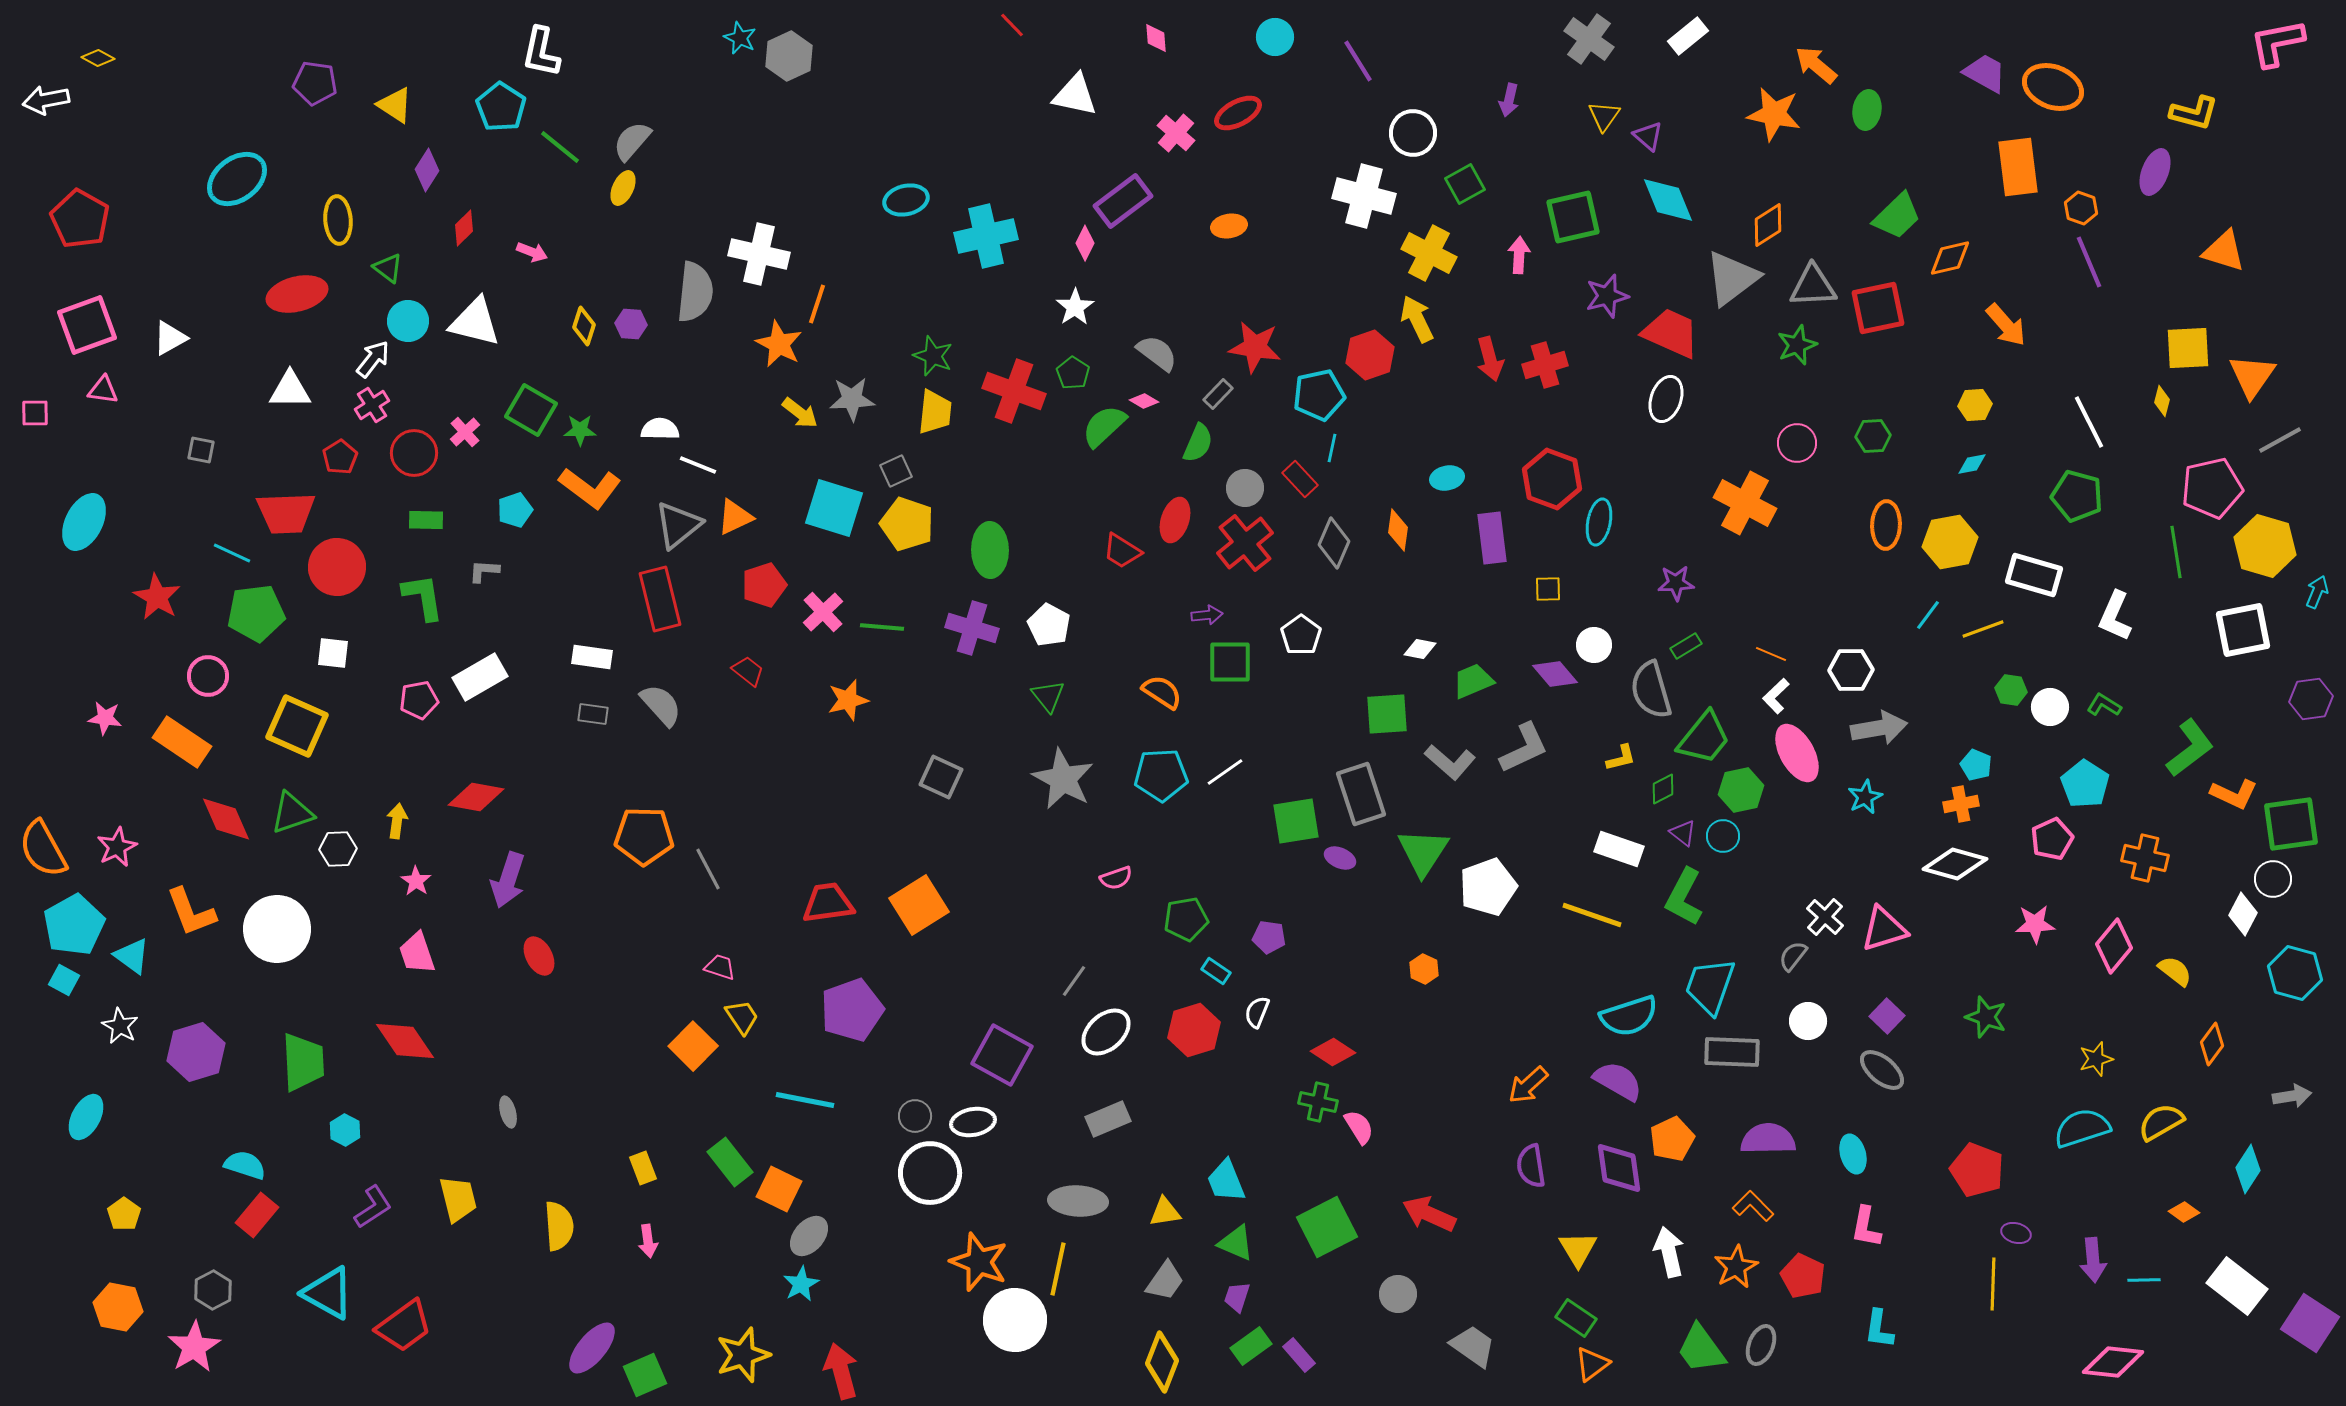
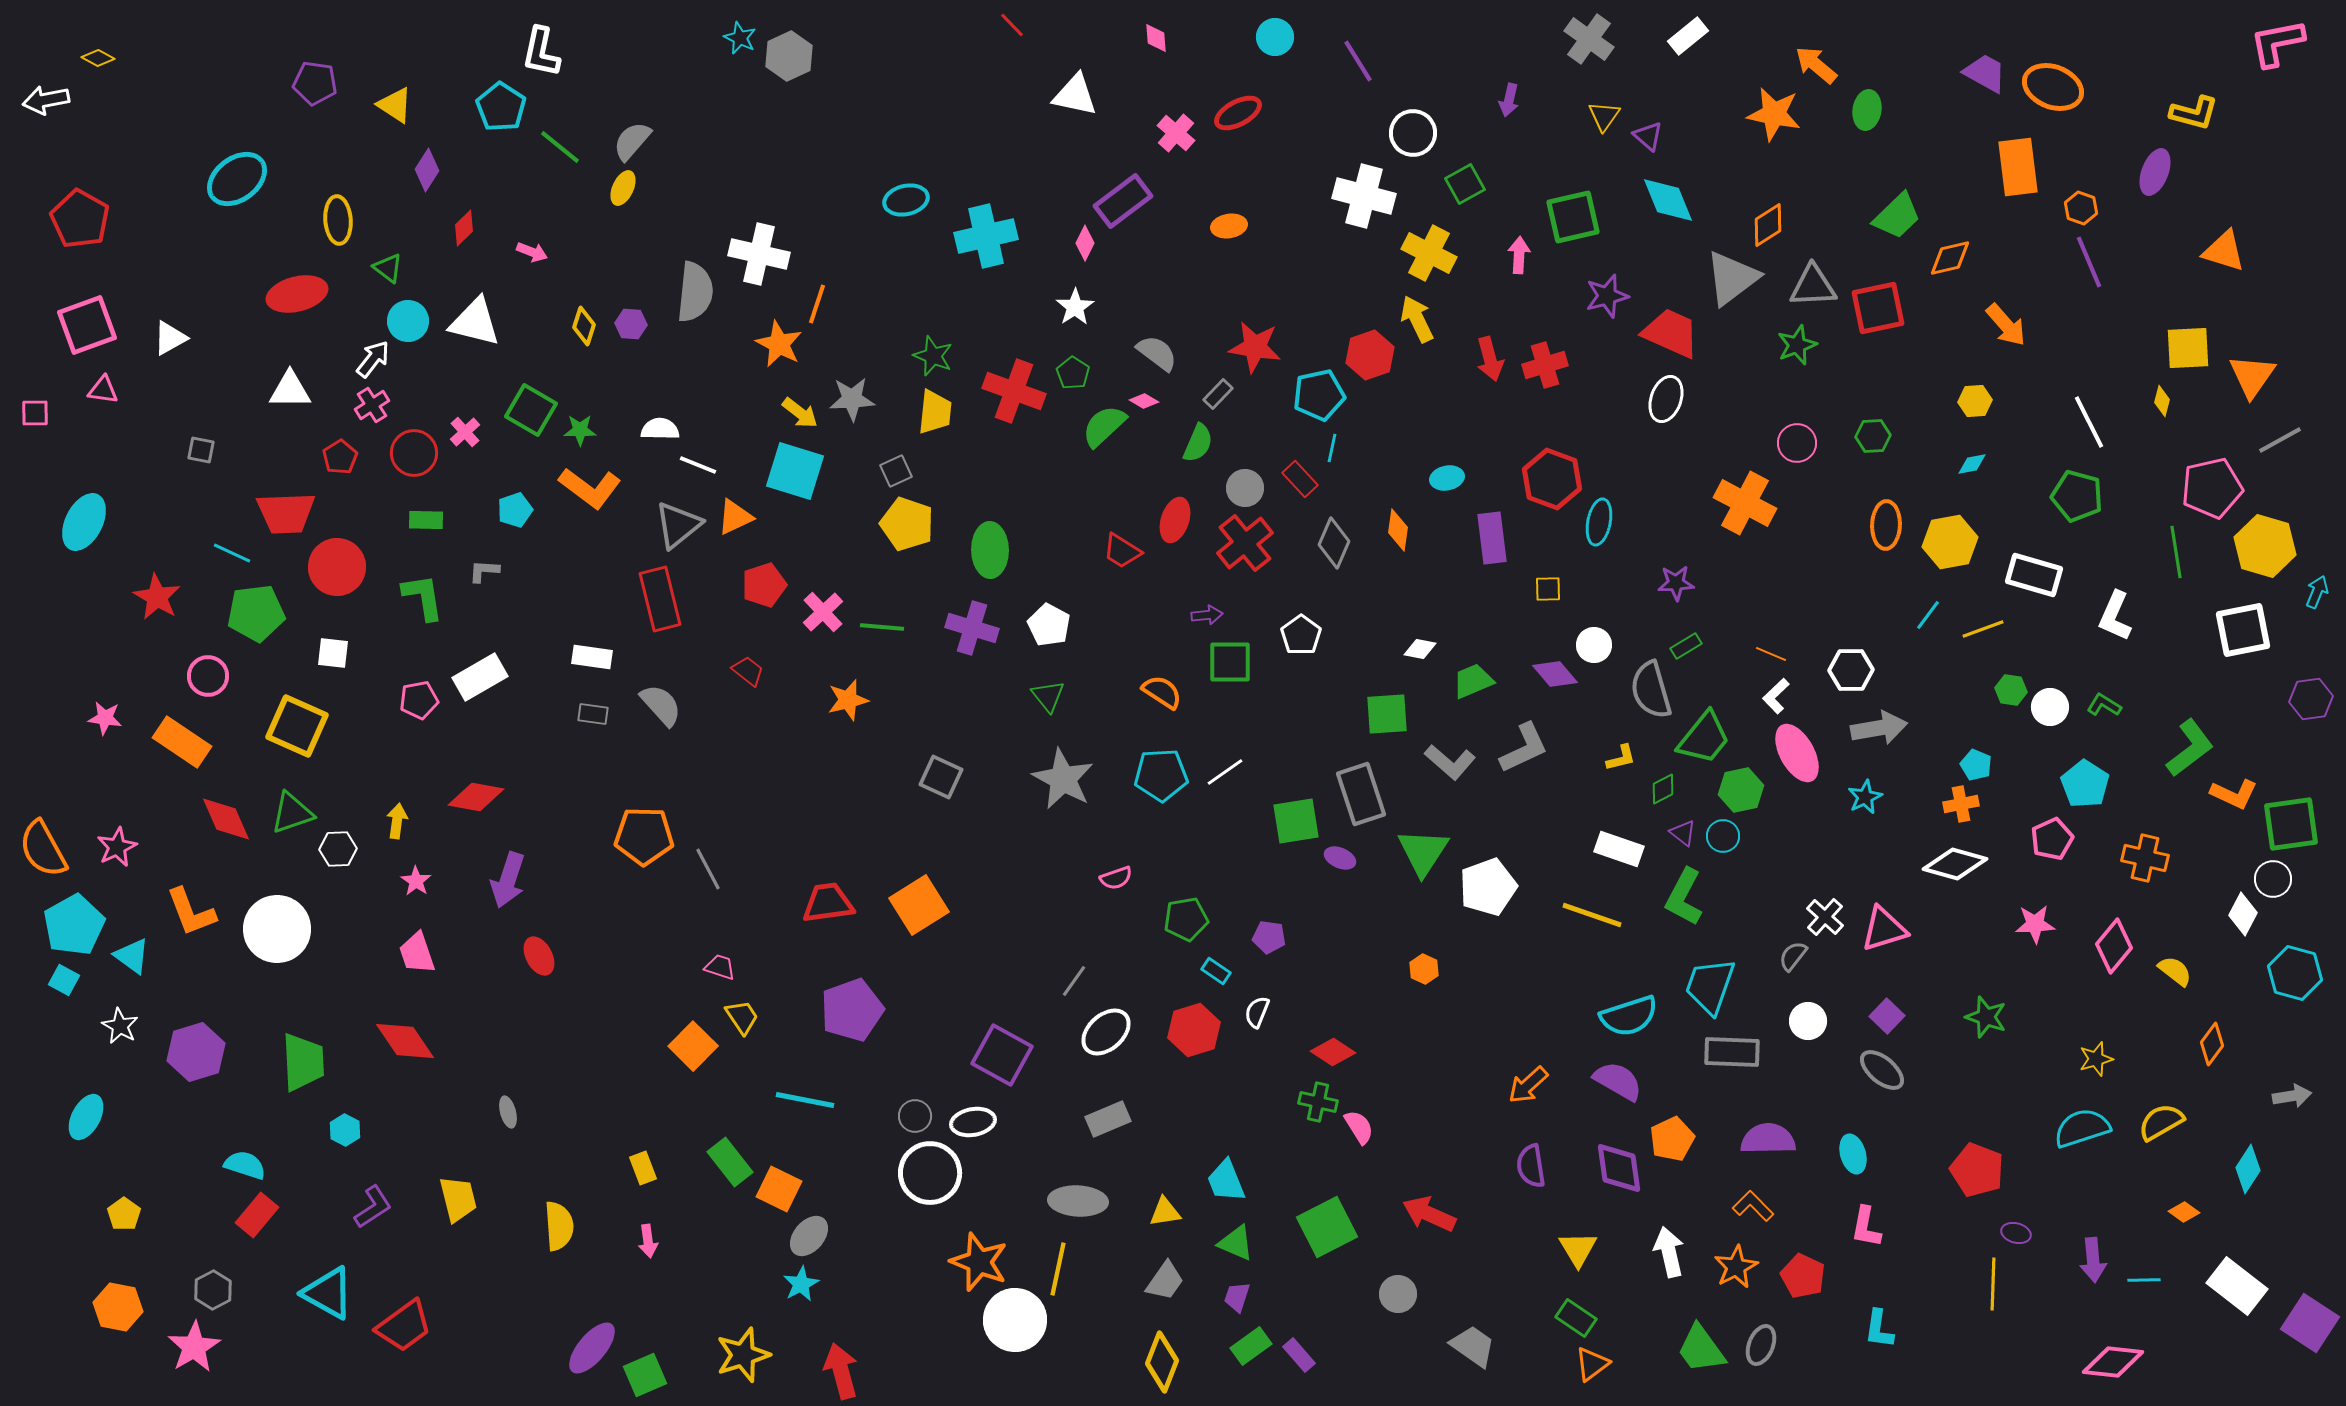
yellow hexagon at (1975, 405): moved 4 px up
cyan square at (834, 508): moved 39 px left, 37 px up
